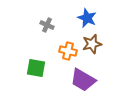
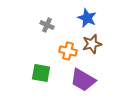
green square: moved 5 px right, 5 px down
